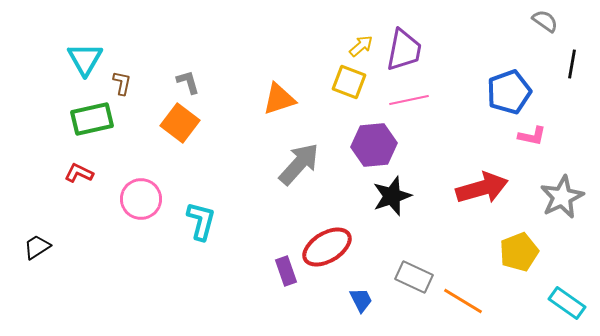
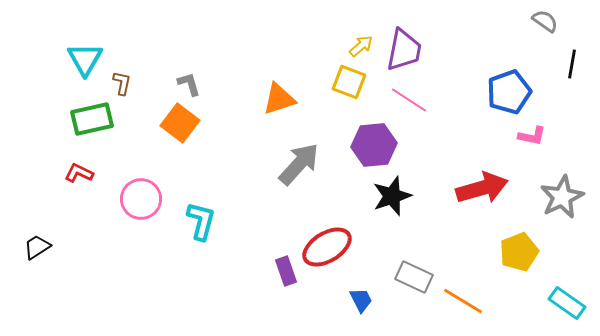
gray L-shape: moved 1 px right, 2 px down
pink line: rotated 45 degrees clockwise
